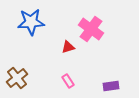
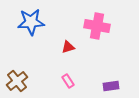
pink cross: moved 6 px right, 3 px up; rotated 25 degrees counterclockwise
brown cross: moved 3 px down
